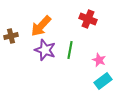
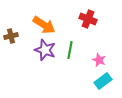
orange arrow: moved 3 px right, 1 px up; rotated 100 degrees counterclockwise
